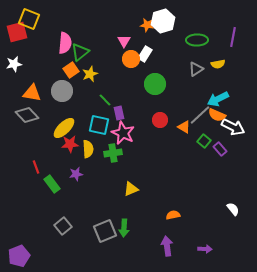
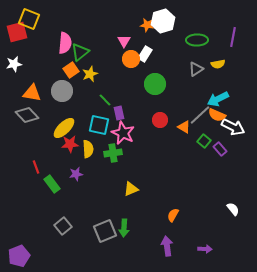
orange semicircle at (173, 215): rotated 48 degrees counterclockwise
